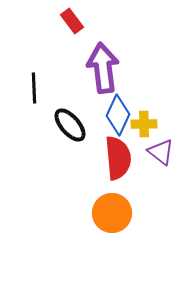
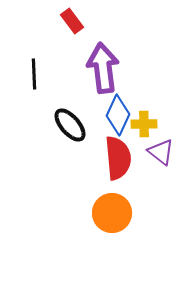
black line: moved 14 px up
